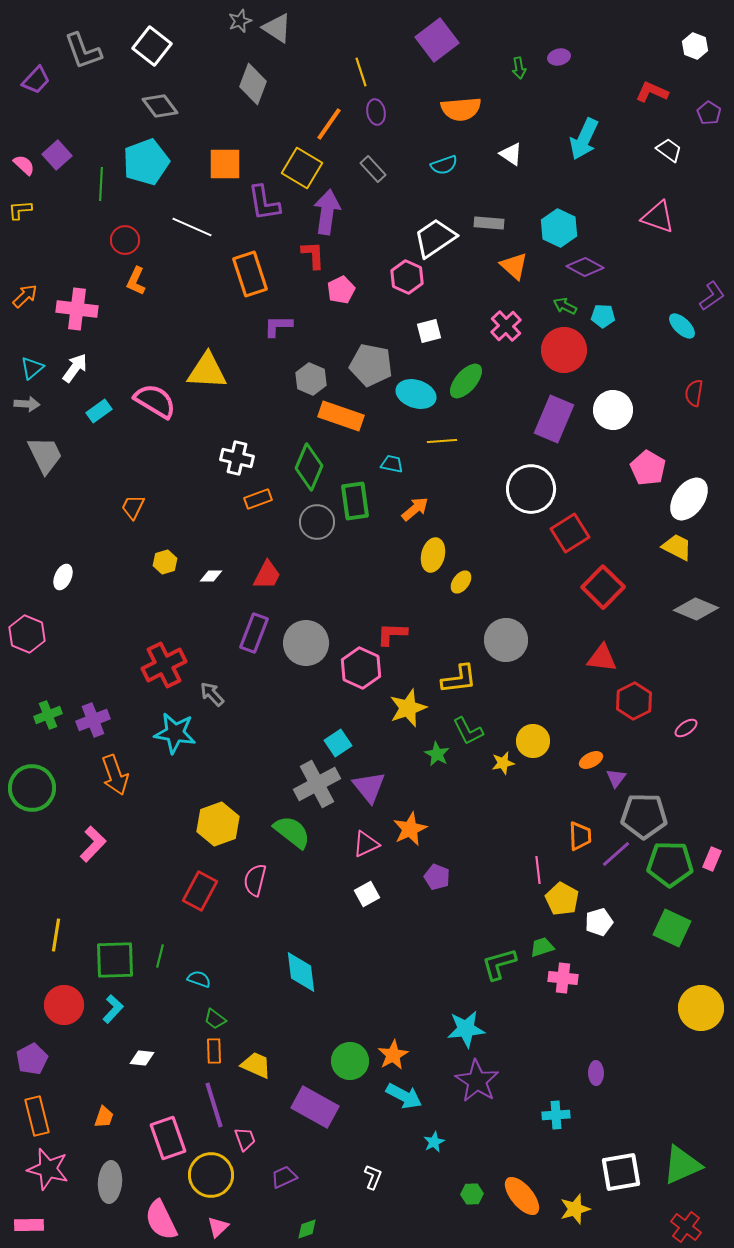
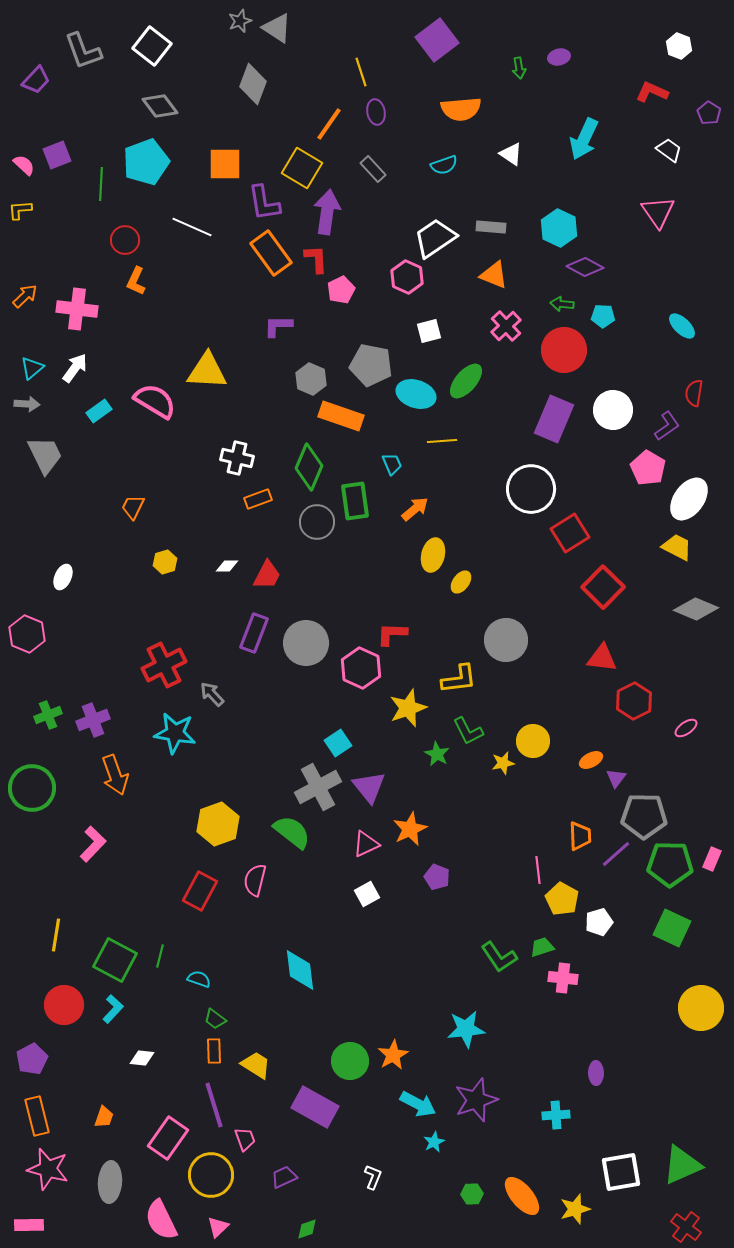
white hexagon at (695, 46): moved 16 px left
purple square at (57, 155): rotated 20 degrees clockwise
pink triangle at (658, 217): moved 5 px up; rotated 36 degrees clockwise
gray rectangle at (489, 223): moved 2 px right, 4 px down
red L-shape at (313, 255): moved 3 px right, 4 px down
orange triangle at (514, 266): moved 20 px left, 9 px down; rotated 20 degrees counterclockwise
orange rectangle at (250, 274): moved 21 px right, 21 px up; rotated 18 degrees counterclockwise
purple L-shape at (712, 296): moved 45 px left, 130 px down
green arrow at (565, 306): moved 3 px left, 2 px up; rotated 20 degrees counterclockwise
cyan trapezoid at (392, 464): rotated 55 degrees clockwise
white diamond at (211, 576): moved 16 px right, 10 px up
gray cross at (317, 784): moved 1 px right, 3 px down
green square at (115, 960): rotated 30 degrees clockwise
green L-shape at (499, 964): moved 7 px up; rotated 108 degrees counterclockwise
cyan diamond at (301, 972): moved 1 px left, 2 px up
yellow trapezoid at (256, 1065): rotated 8 degrees clockwise
purple star at (477, 1081): moved 1 px left, 19 px down; rotated 21 degrees clockwise
cyan arrow at (404, 1096): moved 14 px right, 8 px down
pink rectangle at (168, 1138): rotated 54 degrees clockwise
